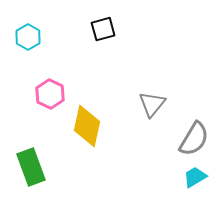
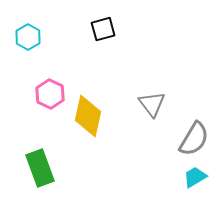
gray triangle: rotated 16 degrees counterclockwise
yellow diamond: moved 1 px right, 10 px up
green rectangle: moved 9 px right, 1 px down
